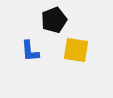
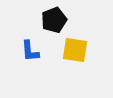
yellow square: moved 1 px left
